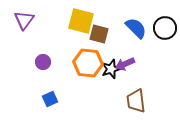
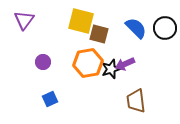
orange hexagon: rotated 16 degrees counterclockwise
